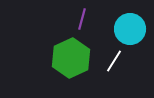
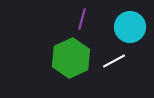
cyan circle: moved 2 px up
white line: rotated 30 degrees clockwise
